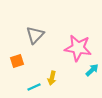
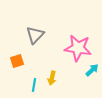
cyan line: moved 2 px up; rotated 56 degrees counterclockwise
